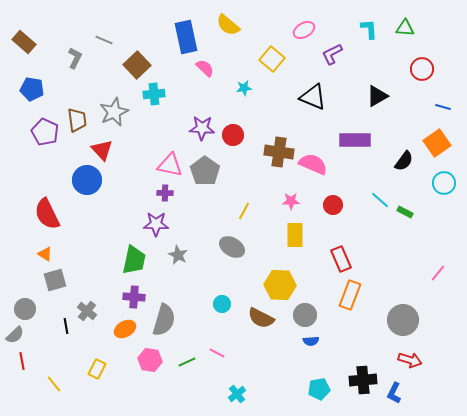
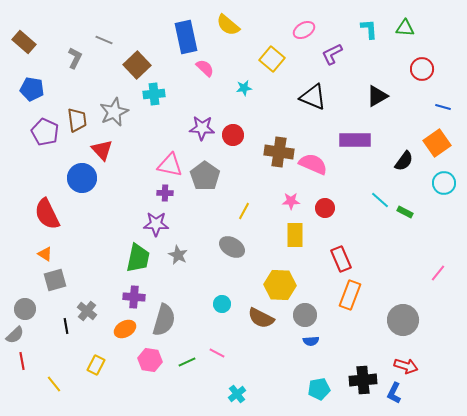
gray pentagon at (205, 171): moved 5 px down
blue circle at (87, 180): moved 5 px left, 2 px up
red circle at (333, 205): moved 8 px left, 3 px down
green trapezoid at (134, 260): moved 4 px right, 2 px up
red arrow at (410, 360): moved 4 px left, 6 px down
yellow rectangle at (97, 369): moved 1 px left, 4 px up
